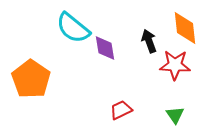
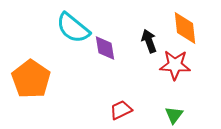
green triangle: moved 1 px left; rotated 12 degrees clockwise
